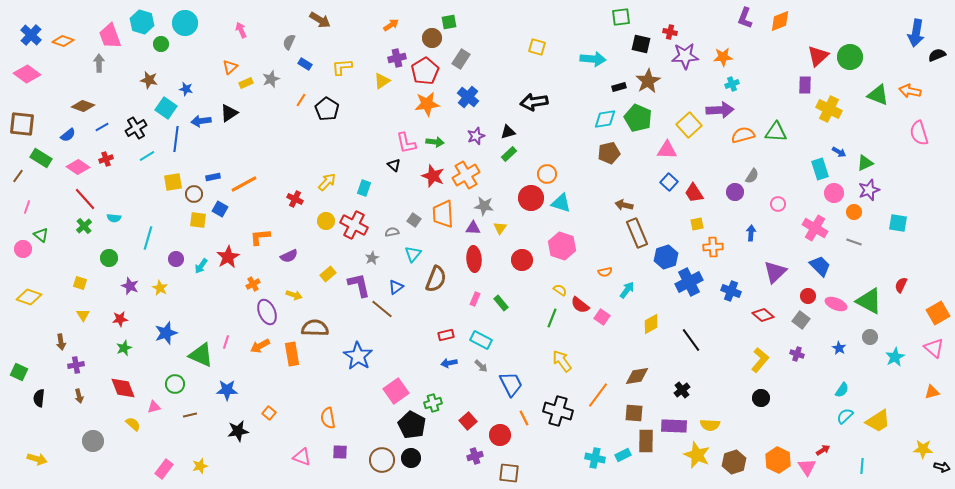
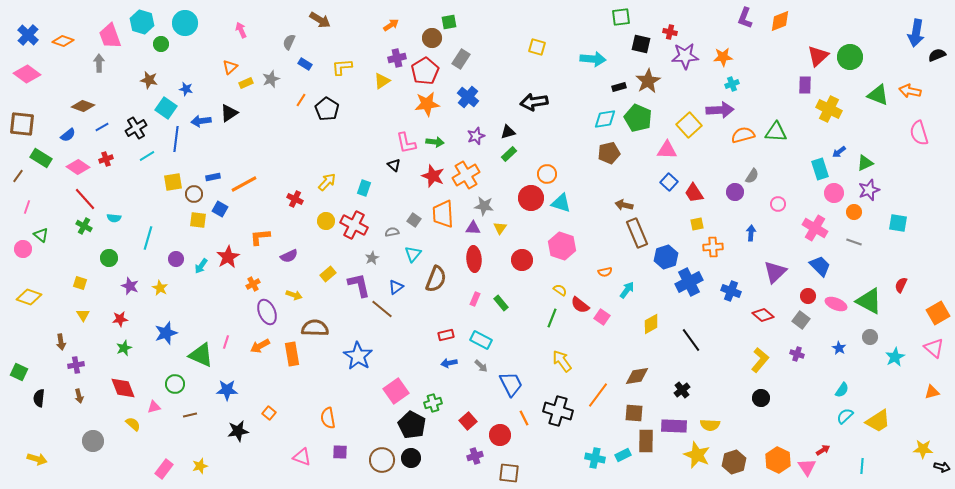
blue cross at (31, 35): moved 3 px left
blue arrow at (839, 152): rotated 112 degrees clockwise
green cross at (84, 226): rotated 21 degrees counterclockwise
